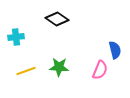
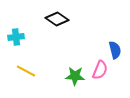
green star: moved 16 px right, 9 px down
yellow line: rotated 48 degrees clockwise
